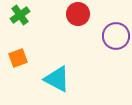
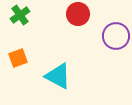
cyan triangle: moved 1 px right, 3 px up
